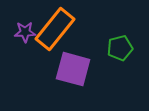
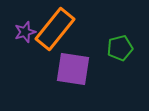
purple star: rotated 15 degrees counterclockwise
purple square: rotated 6 degrees counterclockwise
